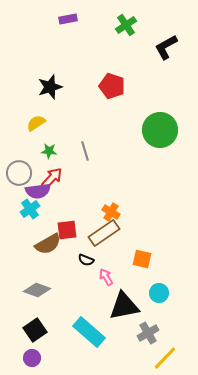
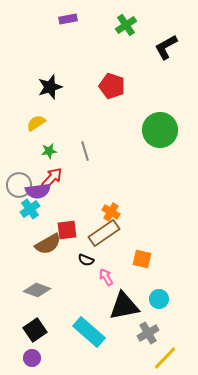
green star: rotated 14 degrees counterclockwise
gray circle: moved 12 px down
cyan circle: moved 6 px down
